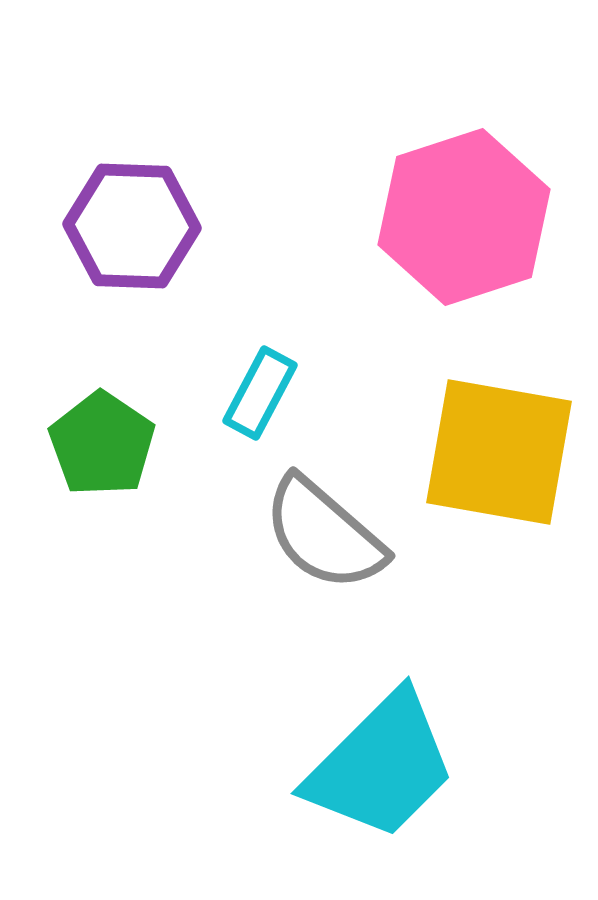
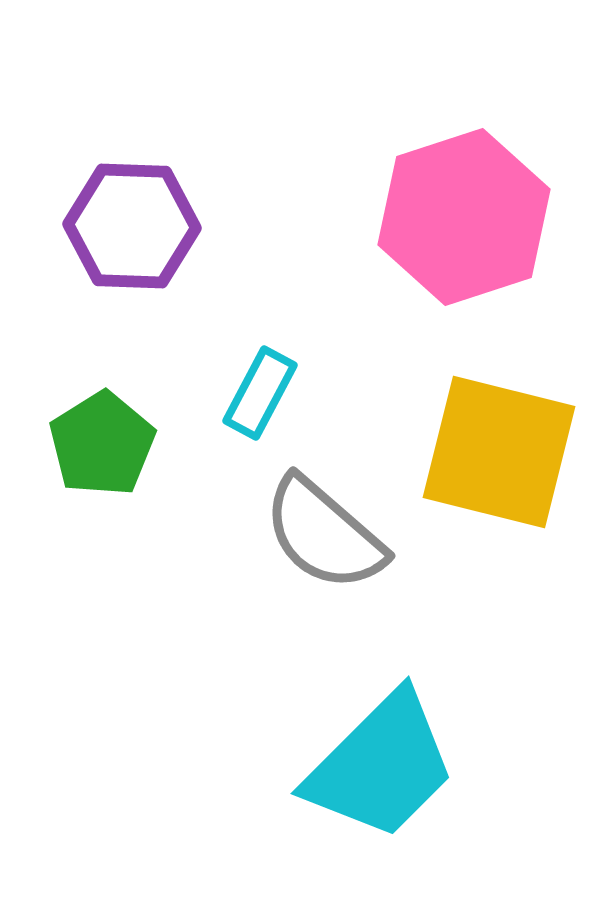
green pentagon: rotated 6 degrees clockwise
yellow square: rotated 4 degrees clockwise
